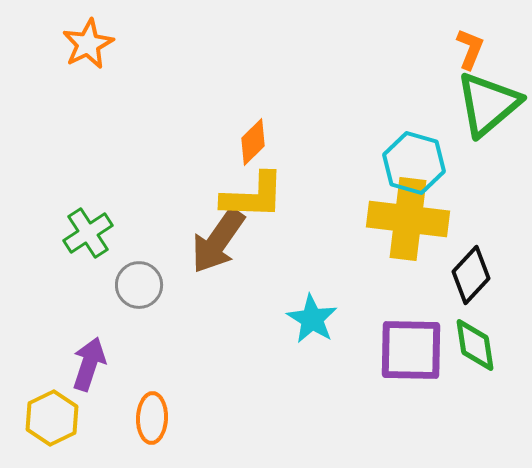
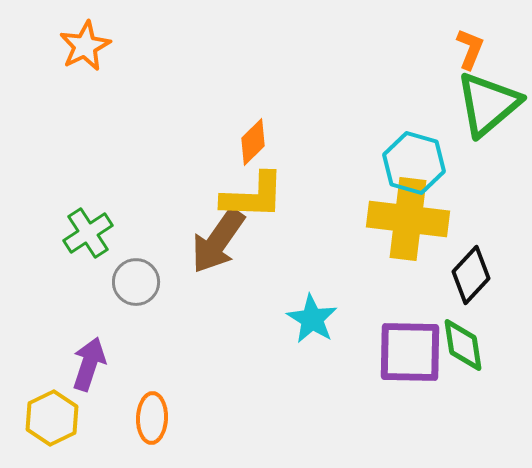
orange star: moved 3 px left, 2 px down
gray circle: moved 3 px left, 3 px up
green diamond: moved 12 px left
purple square: moved 1 px left, 2 px down
